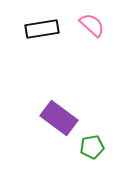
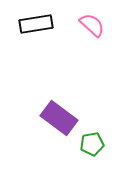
black rectangle: moved 6 px left, 5 px up
green pentagon: moved 3 px up
